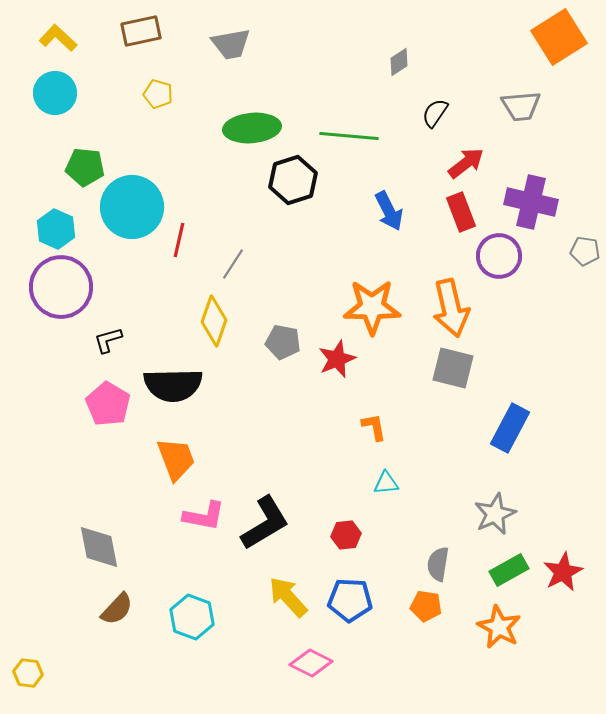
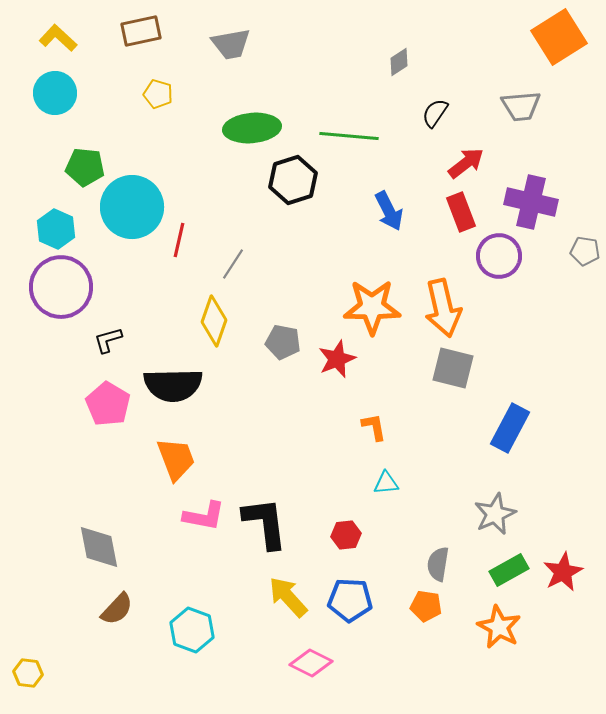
orange arrow at (451, 308): moved 8 px left
black L-shape at (265, 523): rotated 66 degrees counterclockwise
cyan hexagon at (192, 617): moved 13 px down
